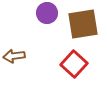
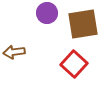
brown arrow: moved 4 px up
